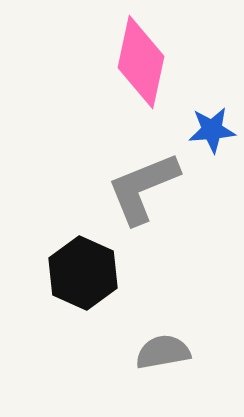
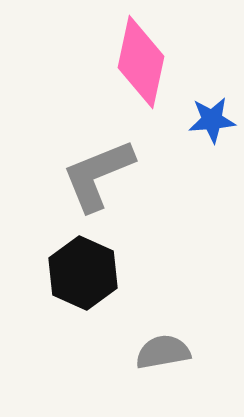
blue star: moved 10 px up
gray L-shape: moved 45 px left, 13 px up
